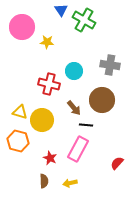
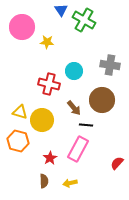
red star: rotated 16 degrees clockwise
